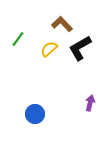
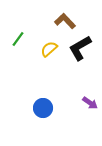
brown L-shape: moved 3 px right, 3 px up
purple arrow: rotated 112 degrees clockwise
blue circle: moved 8 px right, 6 px up
